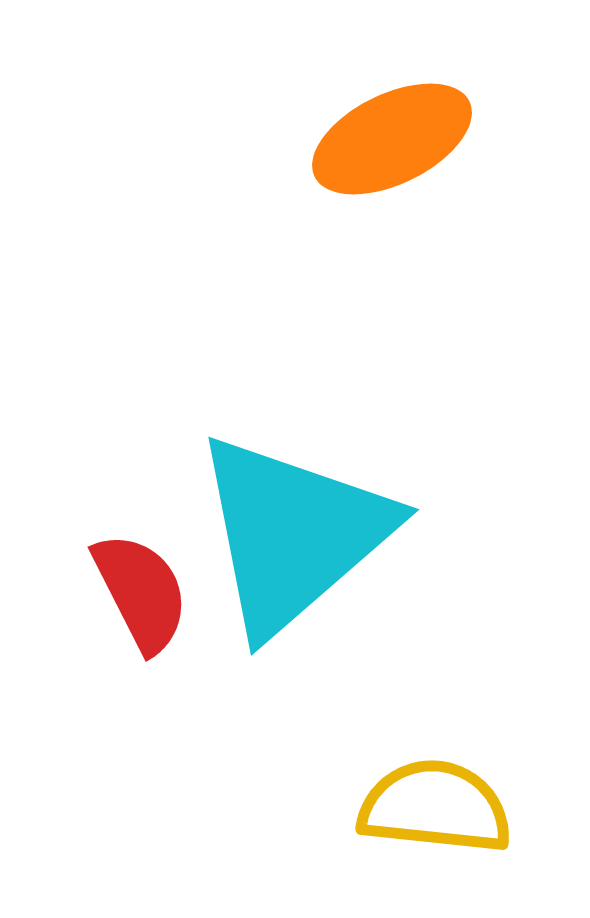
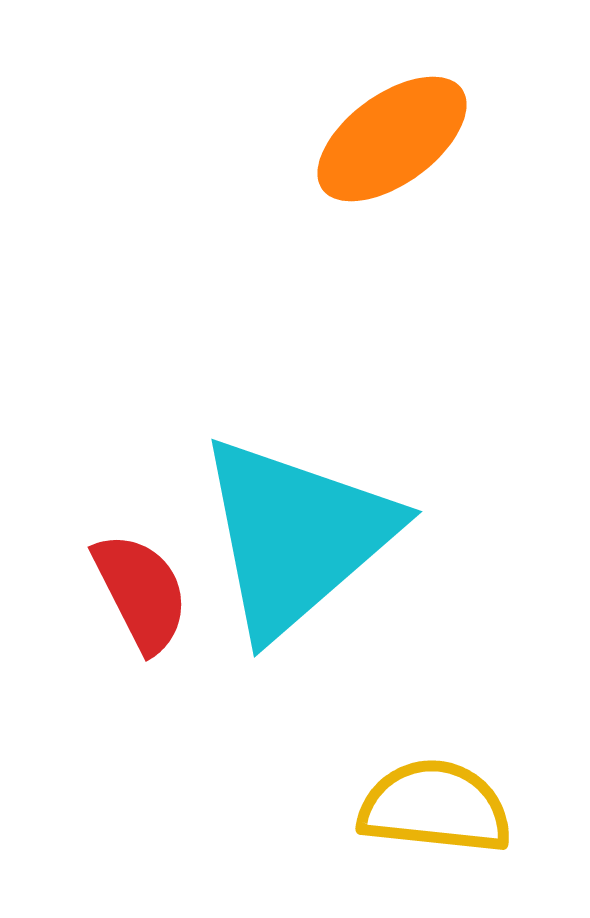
orange ellipse: rotated 10 degrees counterclockwise
cyan triangle: moved 3 px right, 2 px down
